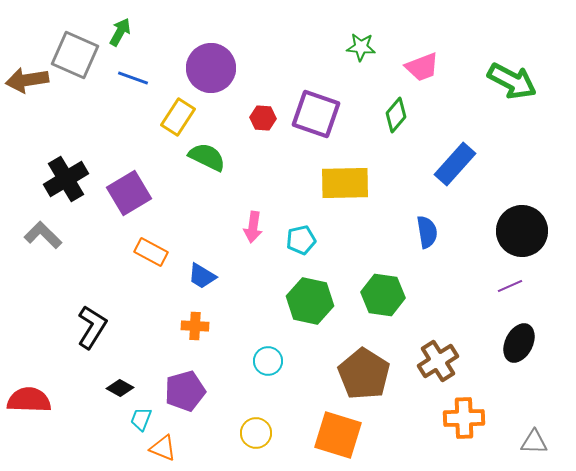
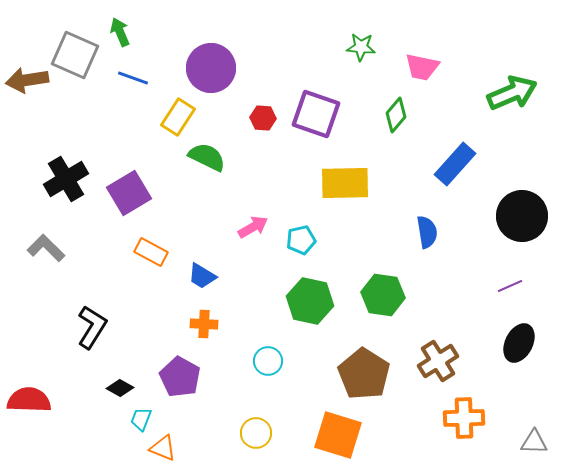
green arrow at (120, 32): rotated 52 degrees counterclockwise
pink trapezoid at (422, 67): rotated 33 degrees clockwise
green arrow at (512, 81): moved 12 px down; rotated 51 degrees counterclockwise
pink arrow at (253, 227): rotated 128 degrees counterclockwise
black circle at (522, 231): moved 15 px up
gray L-shape at (43, 235): moved 3 px right, 13 px down
orange cross at (195, 326): moved 9 px right, 2 px up
purple pentagon at (185, 391): moved 5 px left, 14 px up; rotated 27 degrees counterclockwise
